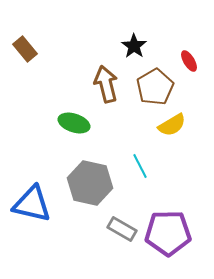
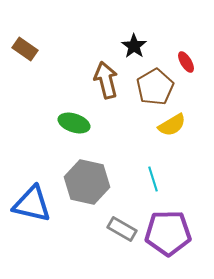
brown rectangle: rotated 15 degrees counterclockwise
red ellipse: moved 3 px left, 1 px down
brown arrow: moved 4 px up
cyan line: moved 13 px right, 13 px down; rotated 10 degrees clockwise
gray hexagon: moved 3 px left, 1 px up
